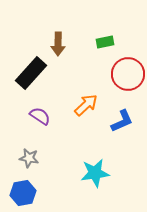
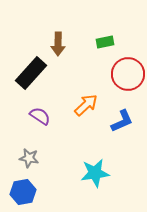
blue hexagon: moved 1 px up
